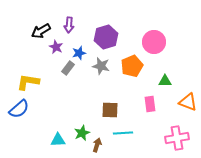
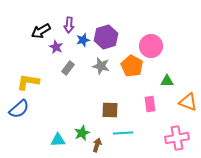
pink circle: moved 3 px left, 4 px down
blue star: moved 4 px right, 13 px up
orange pentagon: rotated 20 degrees counterclockwise
green triangle: moved 2 px right
